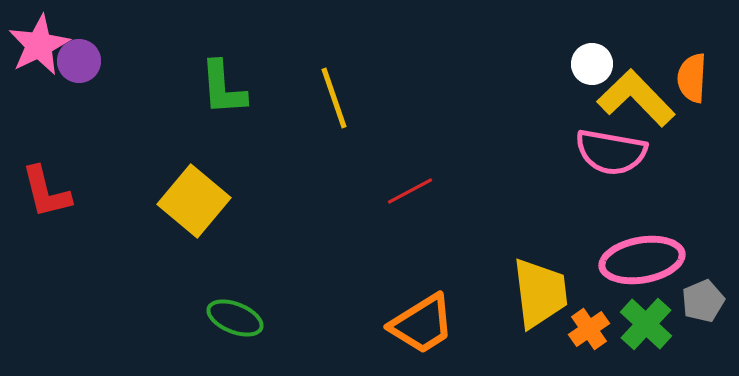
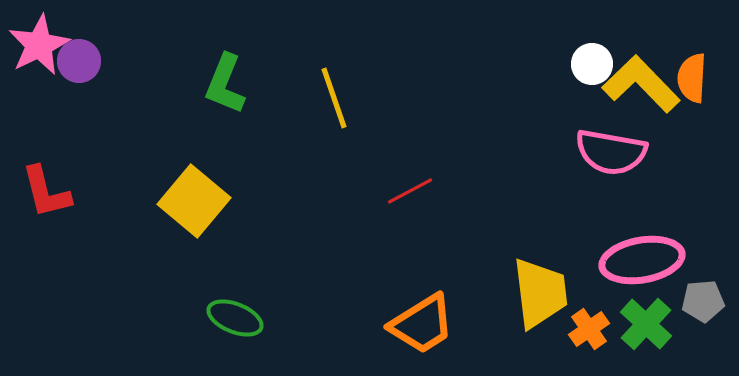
green L-shape: moved 2 px right, 4 px up; rotated 26 degrees clockwise
yellow L-shape: moved 5 px right, 14 px up
gray pentagon: rotated 18 degrees clockwise
